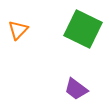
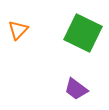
green square: moved 4 px down
